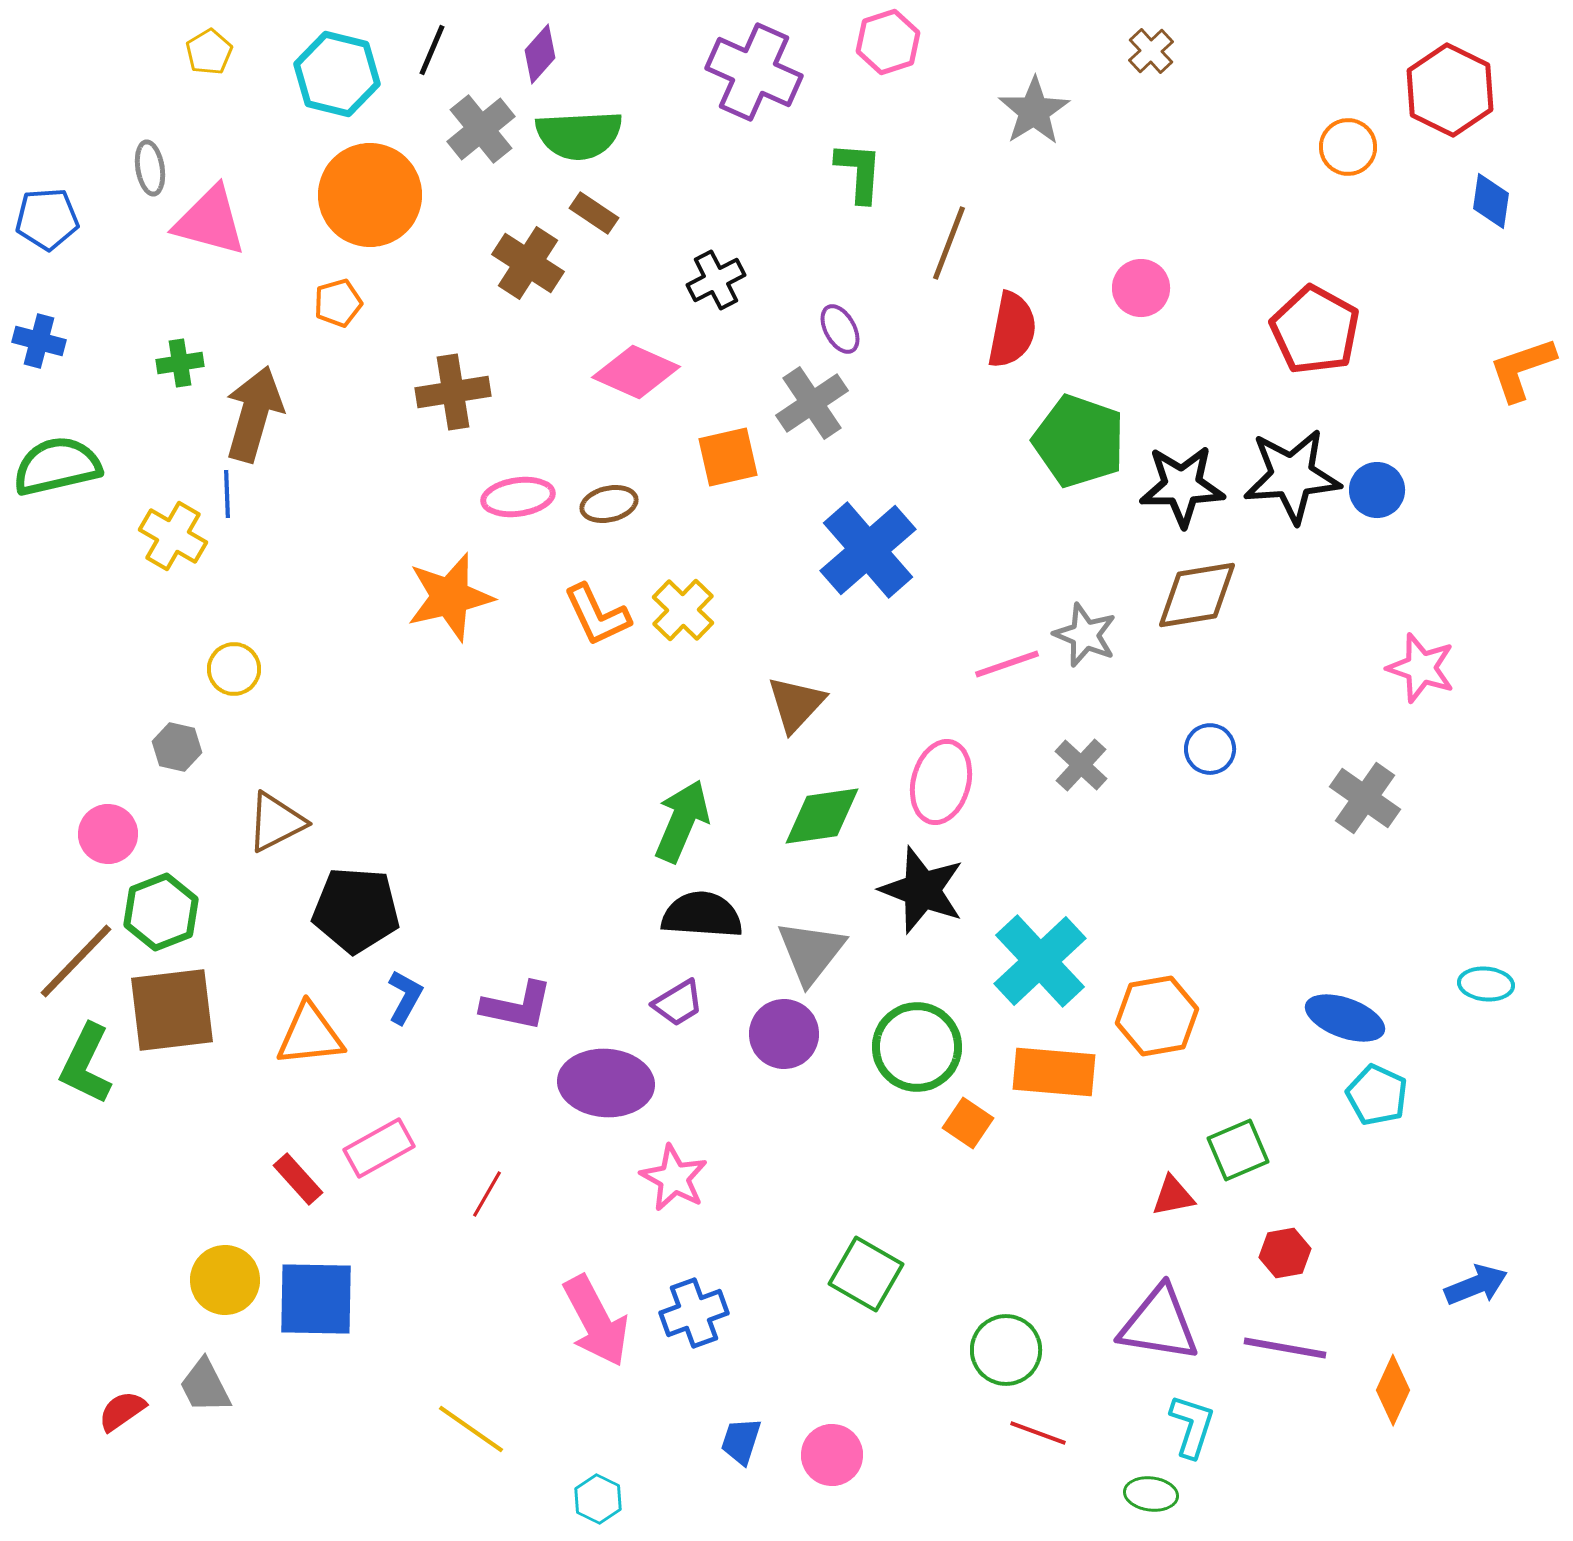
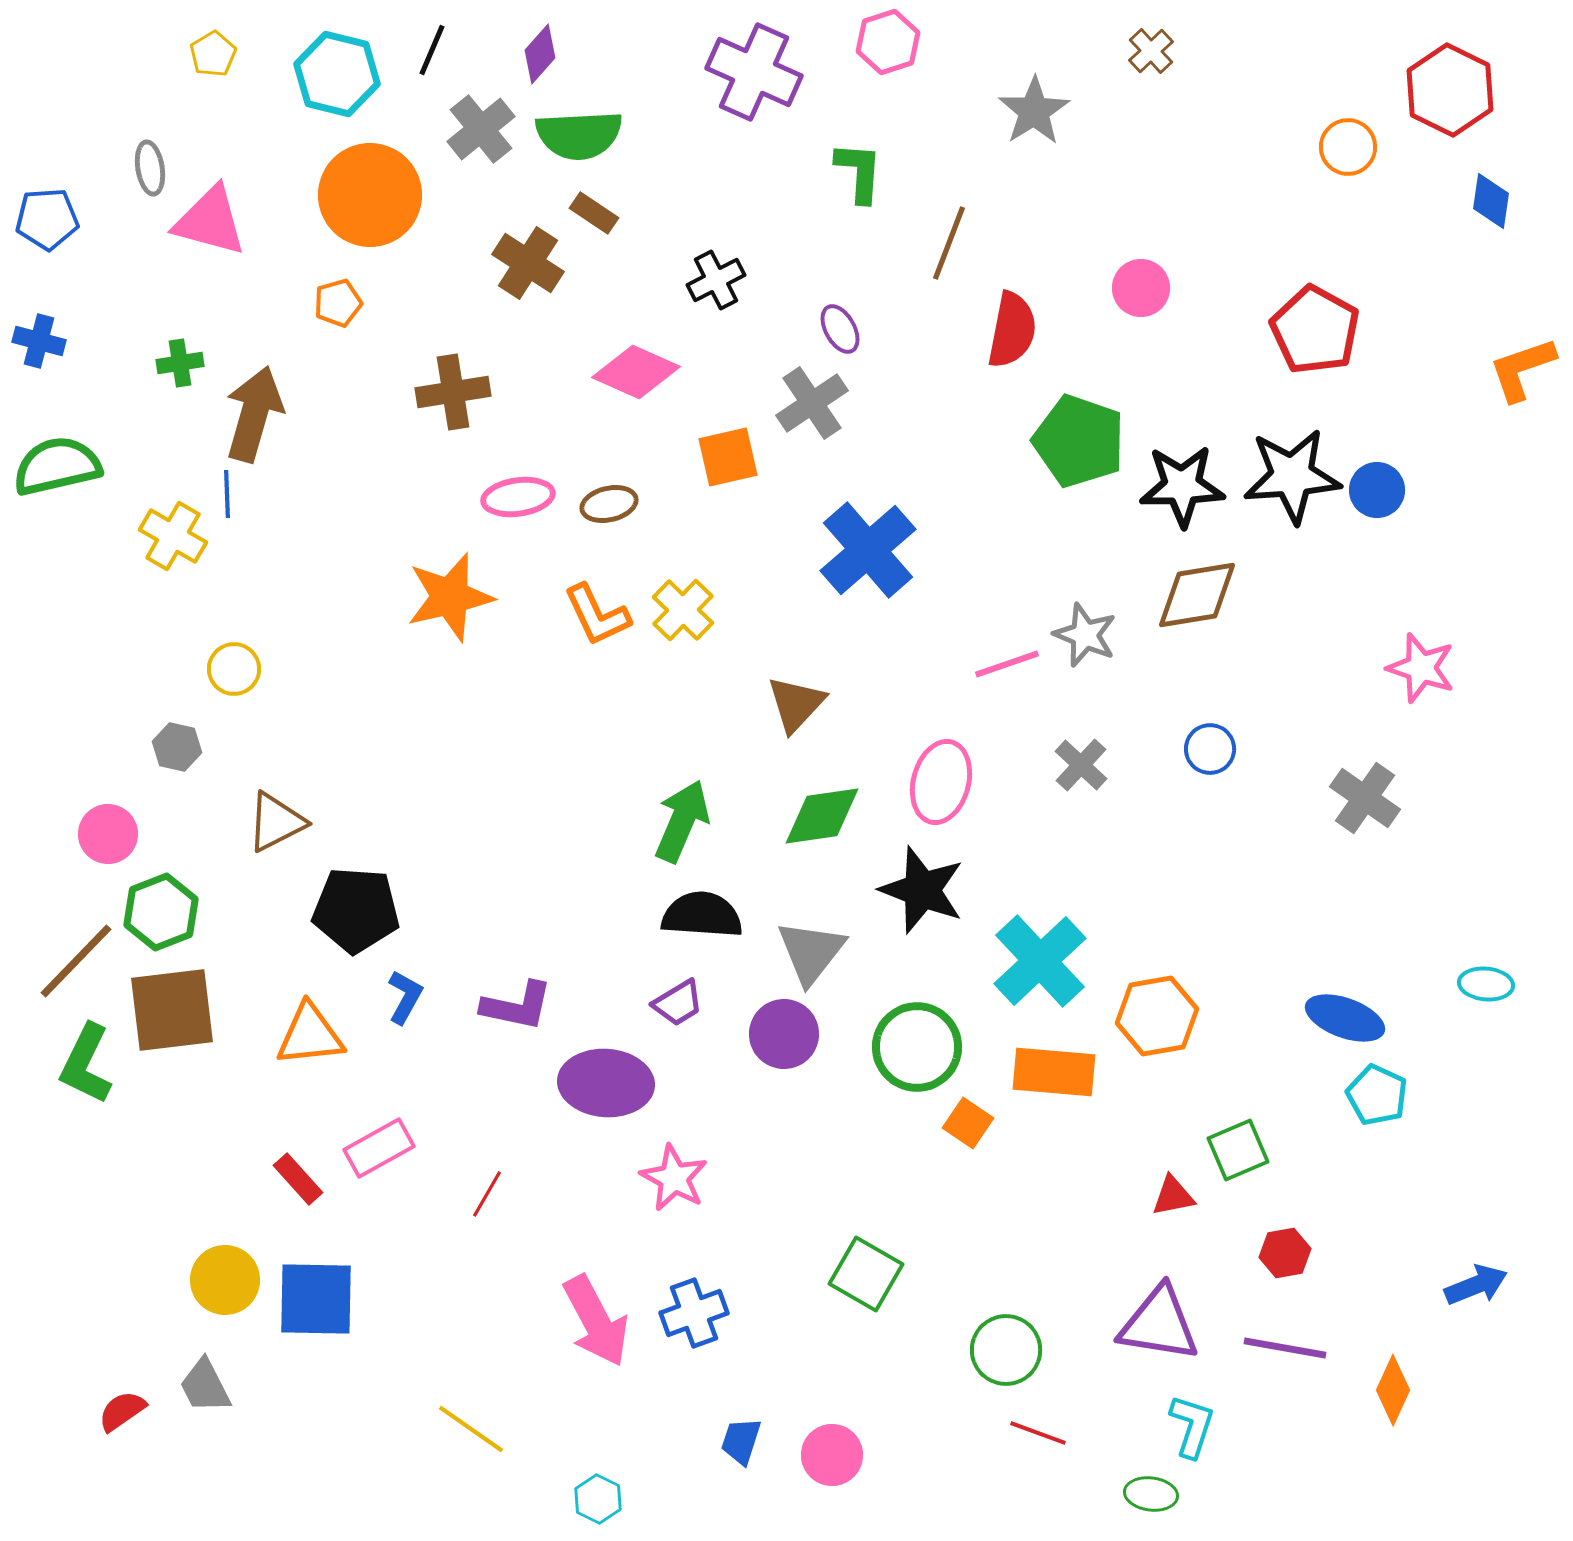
yellow pentagon at (209, 52): moved 4 px right, 2 px down
